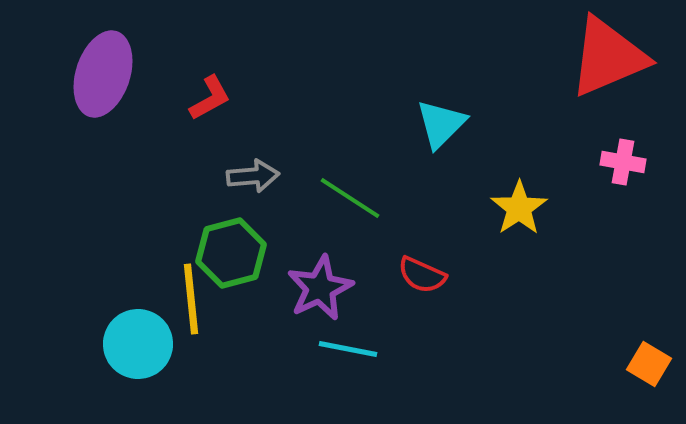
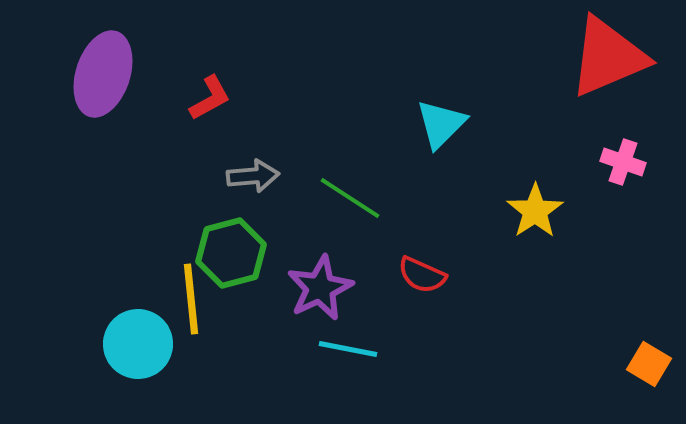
pink cross: rotated 9 degrees clockwise
yellow star: moved 16 px right, 3 px down
